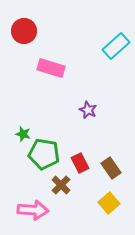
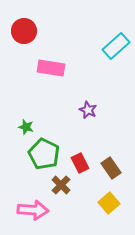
pink rectangle: rotated 8 degrees counterclockwise
green star: moved 3 px right, 7 px up
green pentagon: rotated 16 degrees clockwise
